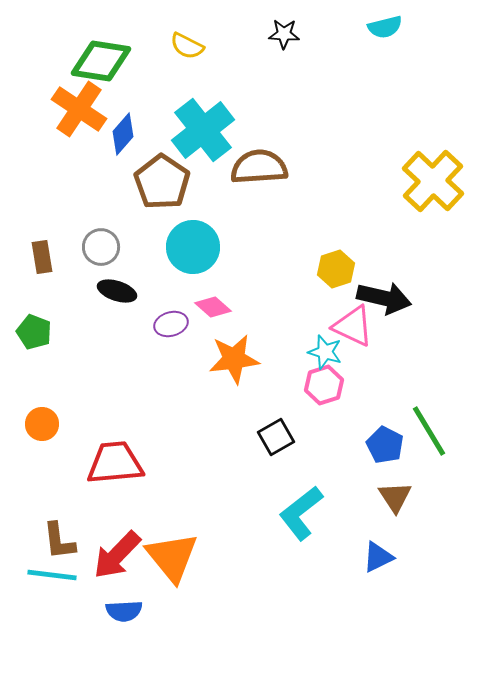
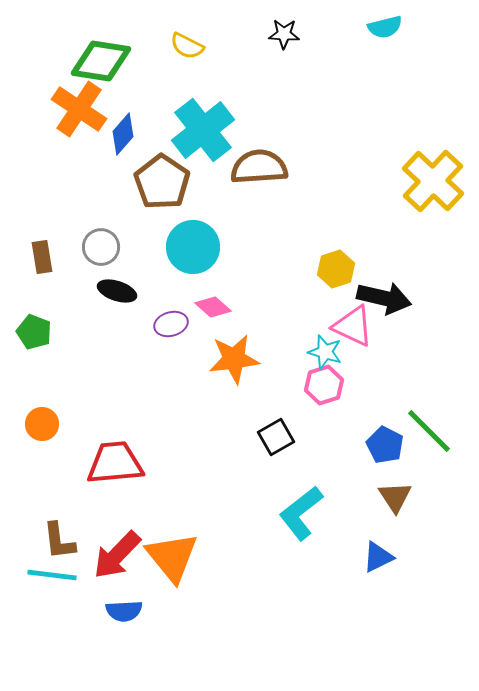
green line: rotated 14 degrees counterclockwise
